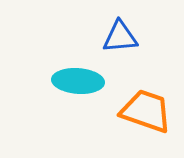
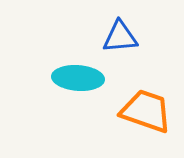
cyan ellipse: moved 3 px up
